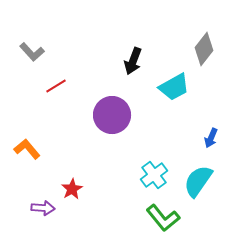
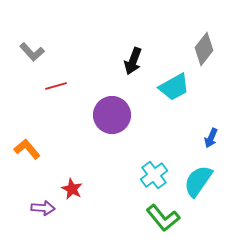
red line: rotated 15 degrees clockwise
red star: rotated 15 degrees counterclockwise
